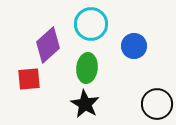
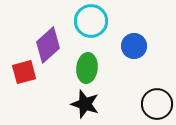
cyan circle: moved 3 px up
red square: moved 5 px left, 7 px up; rotated 10 degrees counterclockwise
black star: rotated 12 degrees counterclockwise
